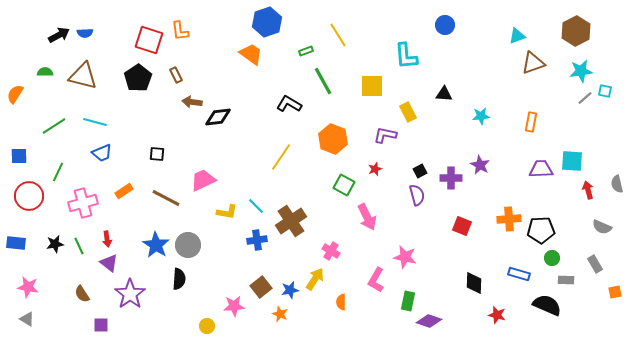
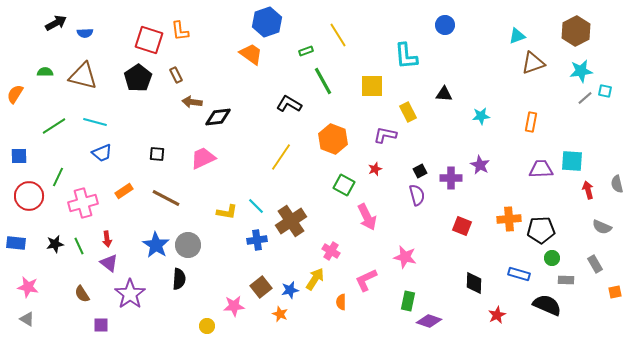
black arrow at (59, 35): moved 3 px left, 12 px up
green line at (58, 172): moved 5 px down
pink trapezoid at (203, 180): moved 22 px up
pink L-shape at (376, 280): moved 10 px left; rotated 35 degrees clockwise
red star at (497, 315): rotated 30 degrees clockwise
